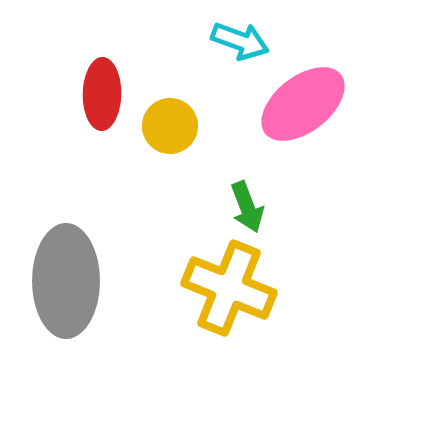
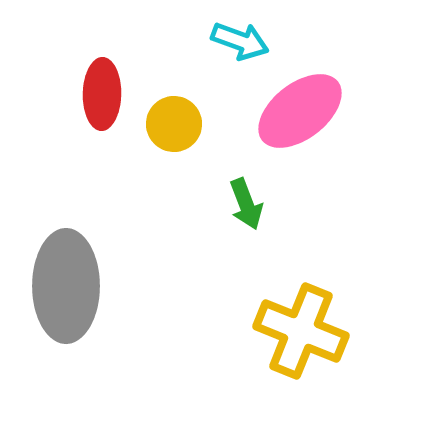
pink ellipse: moved 3 px left, 7 px down
yellow circle: moved 4 px right, 2 px up
green arrow: moved 1 px left, 3 px up
gray ellipse: moved 5 px down
yellow cross: moved 72 px right, 43 px down
